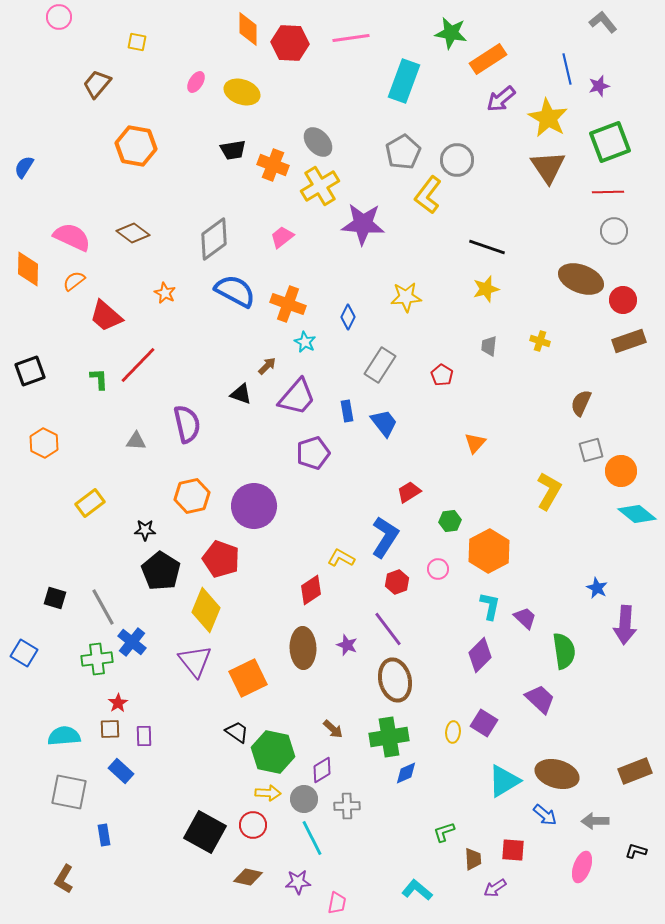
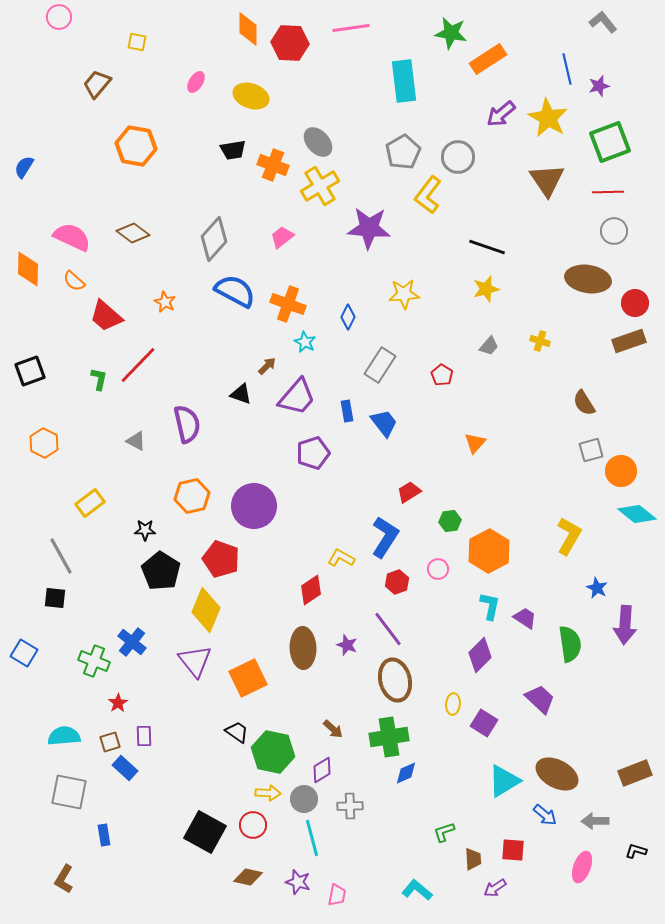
pink line at (351, 38): moved 10 px up
cyan rectangle at (404, 81): rotated 27 degrees counterclockwise
yellow ellipse at (242, 92): moved 9 px right, 4 px down
purple arrow at (501, 99): moved 15 px down
gray circle at (457, 160): moved 1 px right, 3 px up
brown triangle at (548, 167): moved 1 px left, 13 px down
purple star at (363, 224): moved 6 px right, 4 px down
gray diamond at (214, 239): rotated 12 degrees counterclockwise
brown ellipse at (581, 279): moved 7 px right; rotated 12 degrees counterclockwise
orange semicircle at (74, 281): rotated 100 degrees counterclockwise
orange star at (165, 293): moved 9 px down
yellow star at (406, 297): moved 2 px left, 3 px up
red circle at (623, 300): moved 12 px right, 3 px down
gray trapezoid at (489, 346): rotated 145 degrees counterclockwise
green L-shape at (99, 379): rotated 15 degrees clockwise
brown semicircle at (581, 403): moved 3 px right; rotated 56 degrees counterclockwise
gray triangle at (136, 441): rotated 25 degrees clockwise
yellow L-shape at (549, 491): moved 20 px right, 45 px down
black square at (55, 598): rotated 10 degrees counterclockwise
gray line at (103, 607): moved 42 px left, 51 px up
purple trapezoid at (525, 618): rotated 10 degrees counterclockwise
green semicircle at (564, 651): moved 6 px right, 7 px up
green cross at (97, 659): moved 3 px left, 2 px down; rotated 28 degrees clockwise
brown square at (110, 729): moved 13 px down; rotated 15 degrees counterclockwise
yellow ellipse at (453, 732): moved 28 px up
blue rectangle at (121, 771): moved 4 px right, 3 px up
brown rectangle at (635, 771): moved 2 px down
brown ellipse at (557, 774): rotated 12 degrees clockwise
gray cross at (347, 806): moved 3 px right
cyan line at (312, 838): rotated 12 degrees clockwise
purple star at (298, 882): rotated 20 degrees clockwise
pink trapezoid at (337, 903): moved 8 px up
